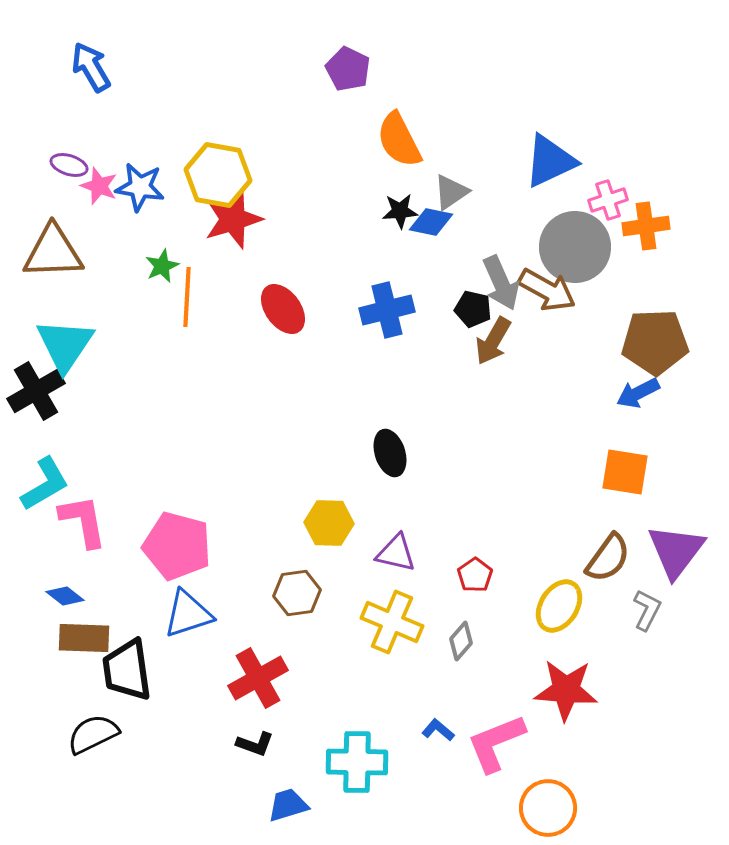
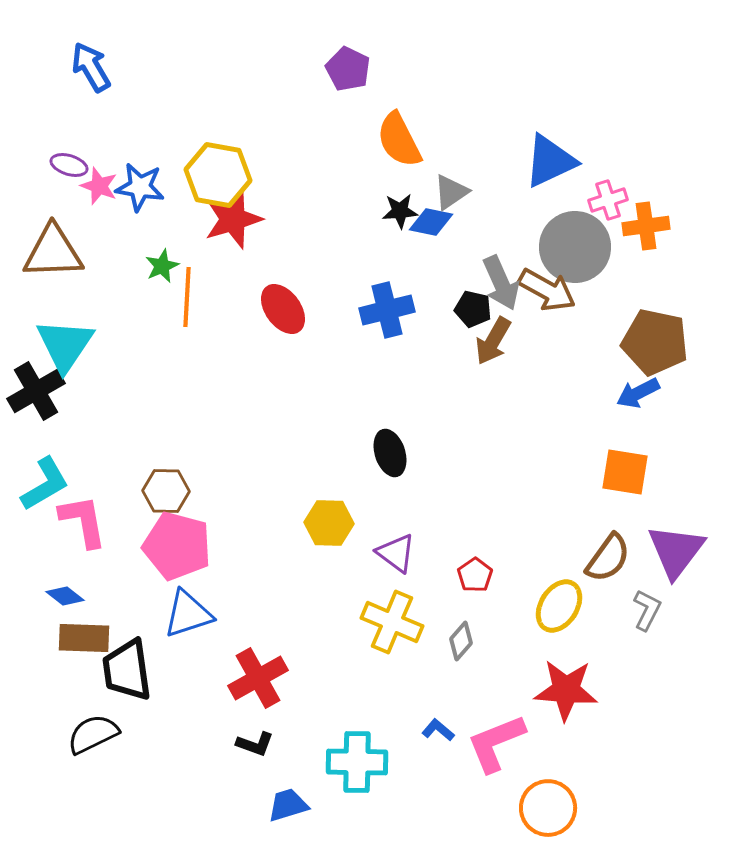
brown pentagon at (655, 342): rotated 14 degrees clockwise
purple triangle at (396, 553): rotated 24 degrees clockwise
brown hexagon at (297, 593): moved 131 px left, 102 px up; rotated 9 degrees clockwise
